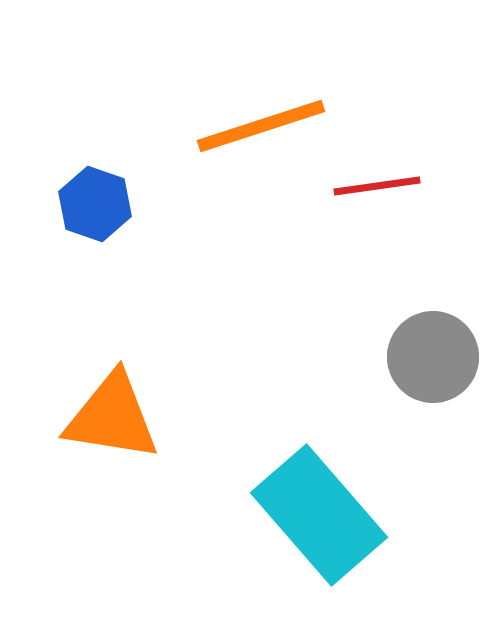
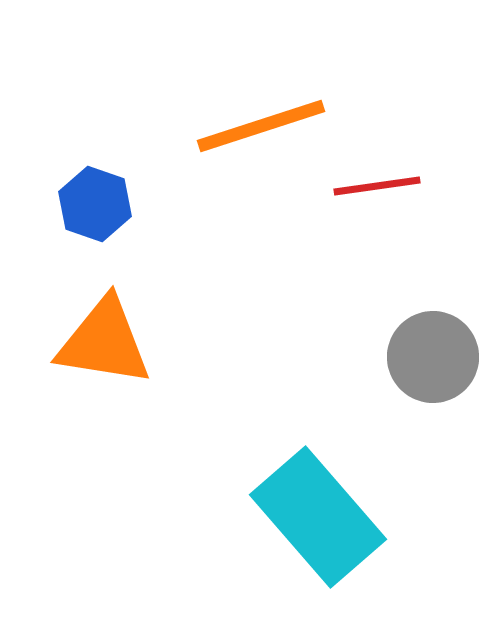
orange triangle: moved 8 px left, 75 px up
cyan rectangle: moved 1 px left, 2 px down
